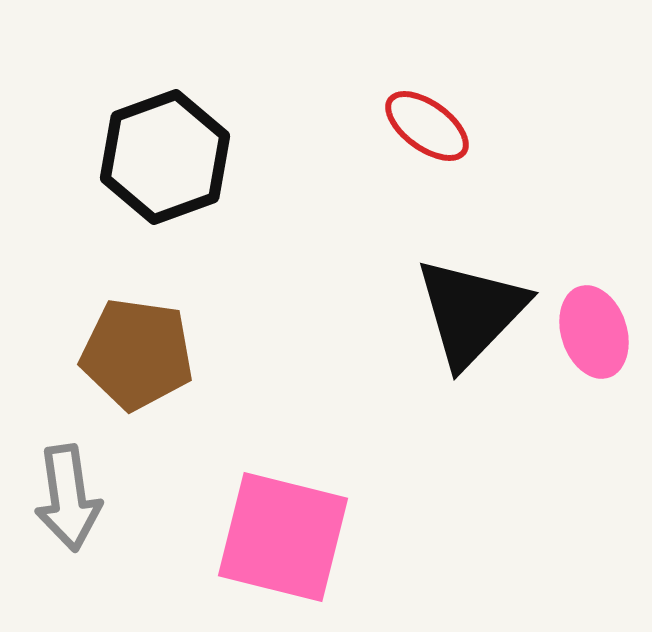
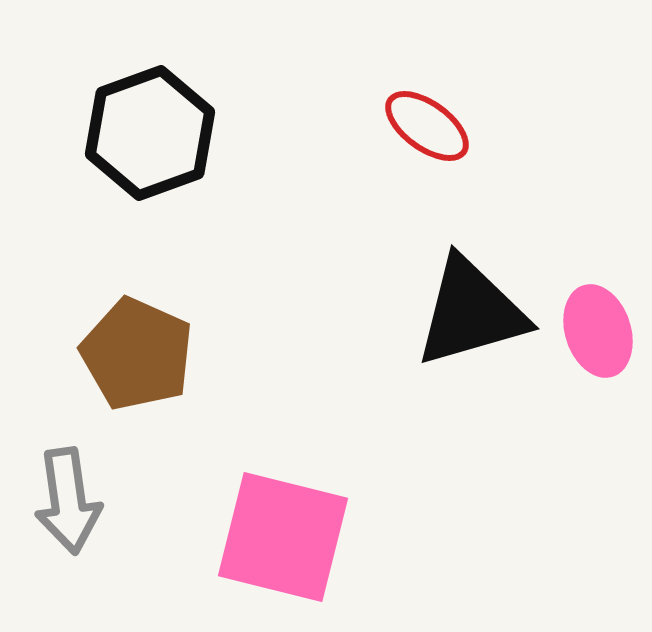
black hexagon: moved 15 px left, 24 px up
black triangle: rotated 30 degrees clockwise
pink ellipse: moved 4 px right, 1 px up
brown pentagon: rotated 16 degrees clockwise
gray arrow: moved 3 px down
